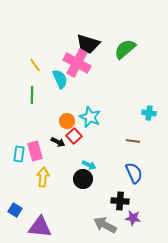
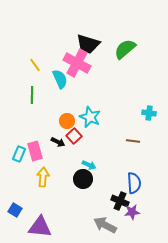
cyan rectangle: rotated 14 degrees clockwise
blue semicircle: moved 10 px down; rotated 20 degrees clockwise
black cross: rotated 18 degrees clockwise
purple star: moved 1 px left, 6 px up; rotated 14 degrees counterclockwise
